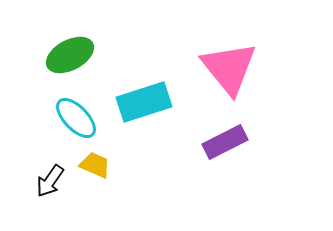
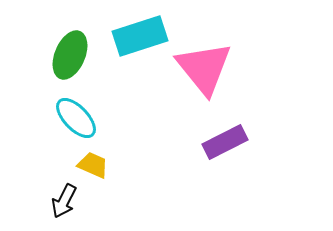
green ellipse: rotated 39 degrees counterclockwise
pink triangle: moved 25 px left
cyan rectangle: moved 4 px left, 66 px up
yellow trapezoid: moved 2 px left
black arrow: moved 14 px right, 20 px down; rotated 8 degrees counterclockwise
